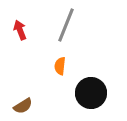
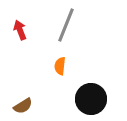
black circle: moved 6 px down
